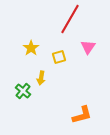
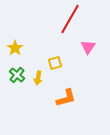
yellow star: moved 16 px left
yellow square: moved 4 px left, 6 px down
yellow arrow: moved 3 px left
green cross: moved 6 px left, 16 px up
orange L-shape: moved 16 px left, 17 px up
